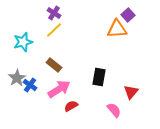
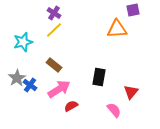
purple square: moved 5 px right, 5 px up; rotated 32 degrees clockwise
